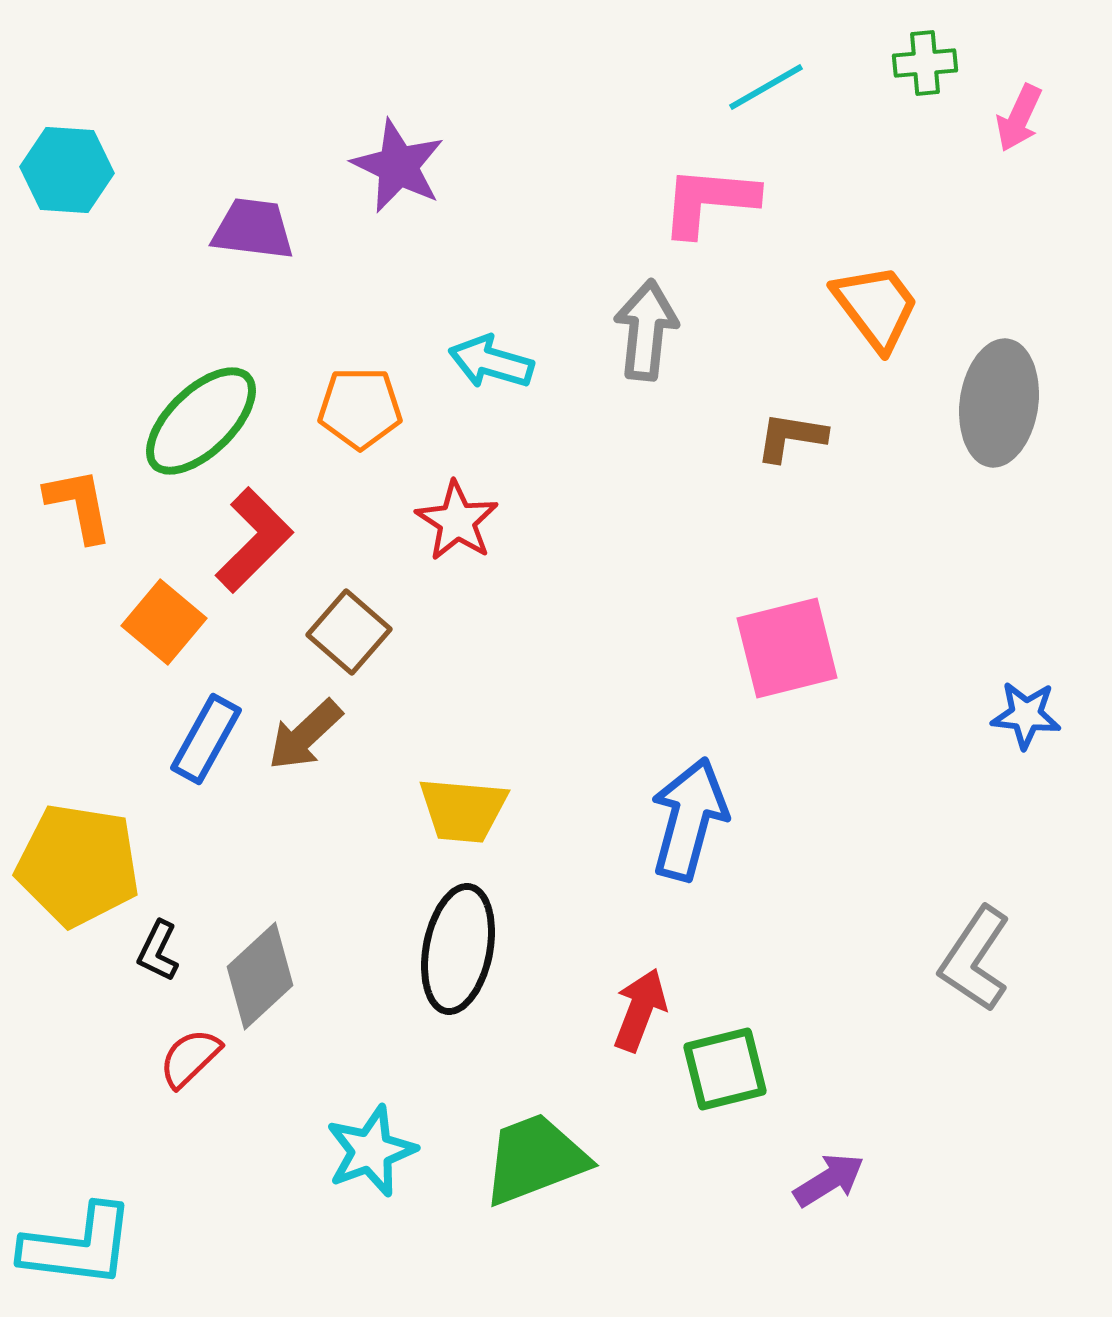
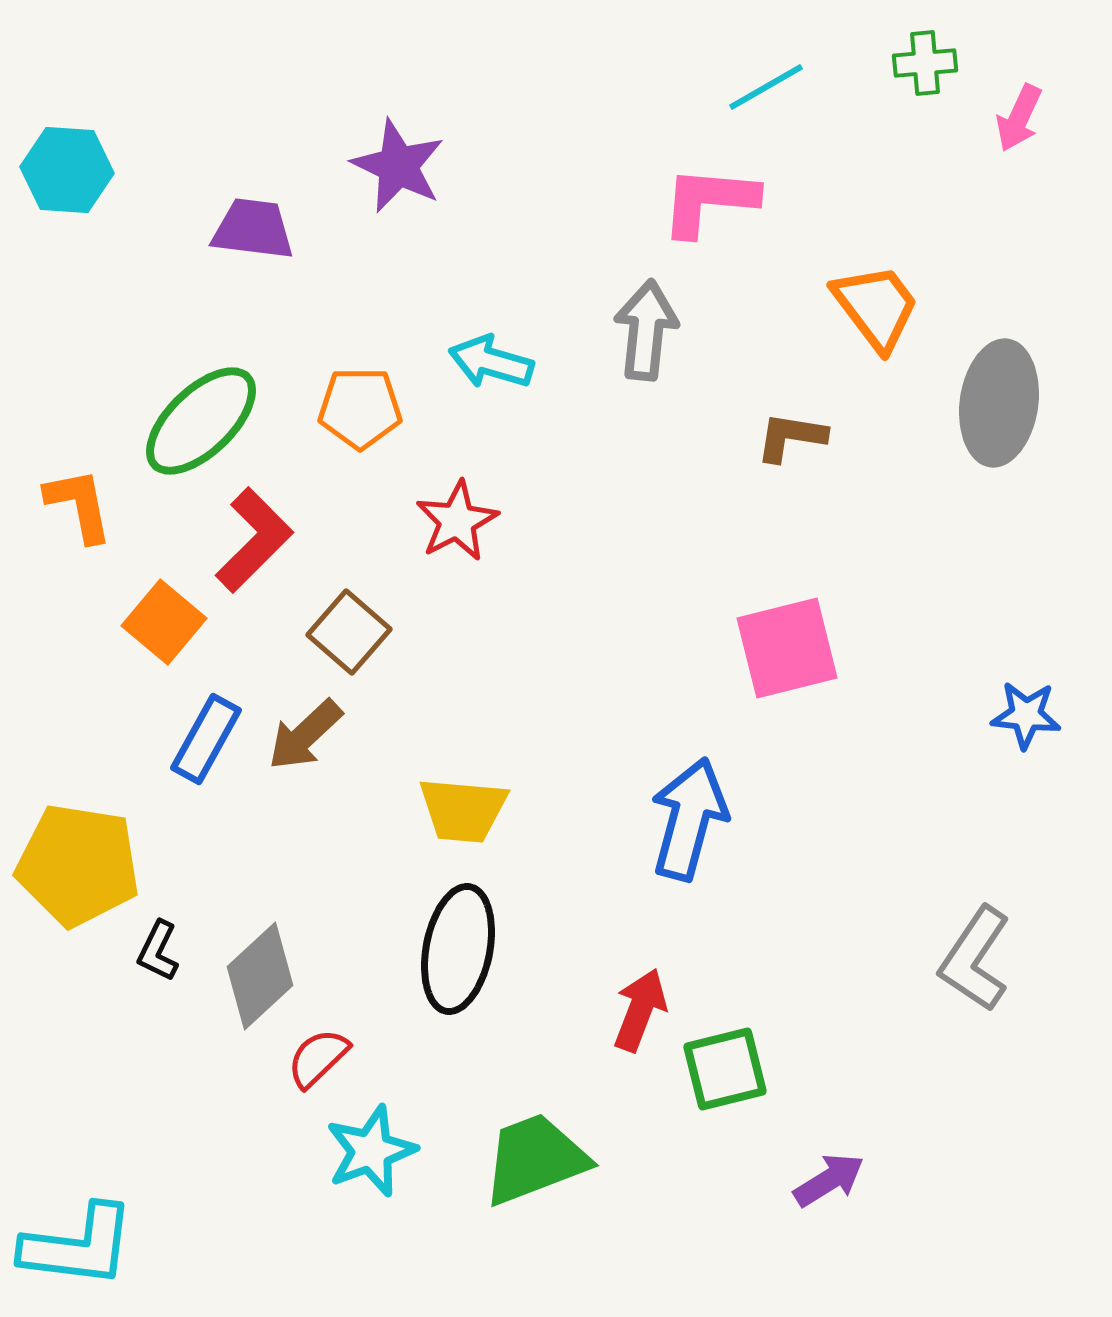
red star: rotated 12 degrees clockwise
red semicircle: moved 128 px right
